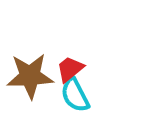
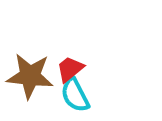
brown star: rotated 9 degrees clockwise
